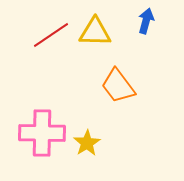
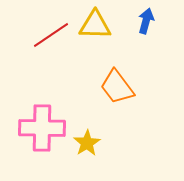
yellow triangle: moved 7 px up
orange trapezoid: moved 1 px left, 1 px down
pink cross: moved 5 px up
